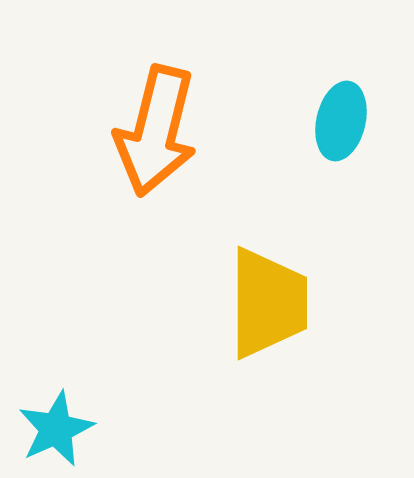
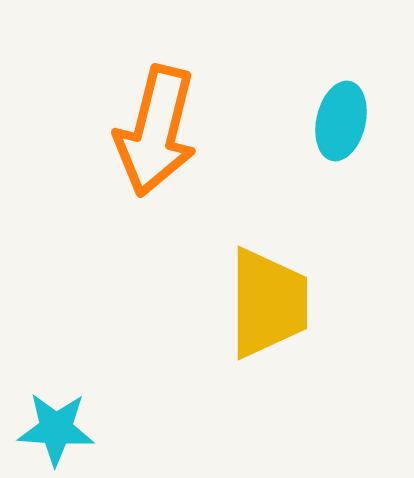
cyan star: rotated 28 degrees clockwise
